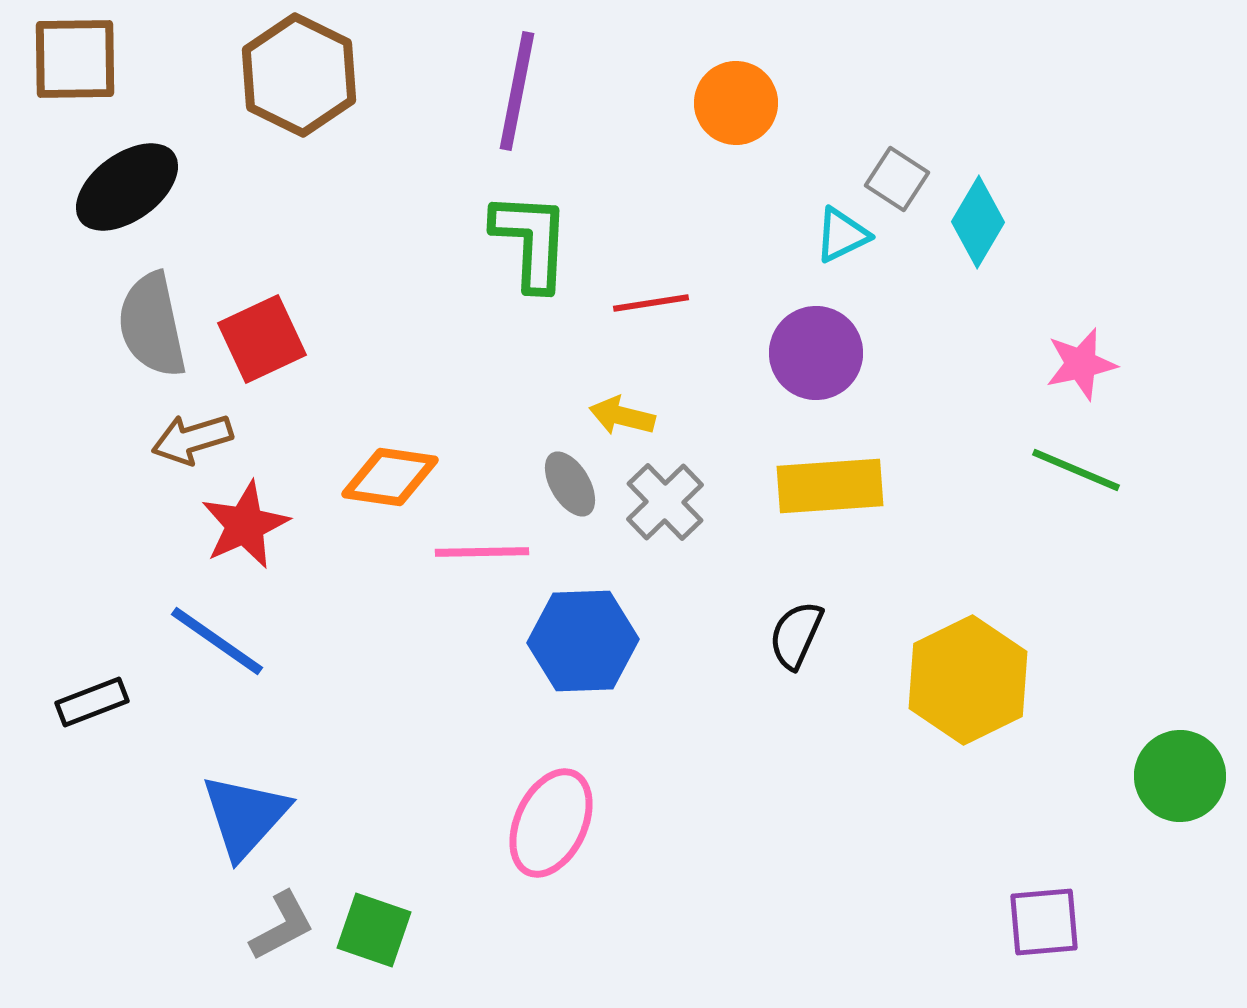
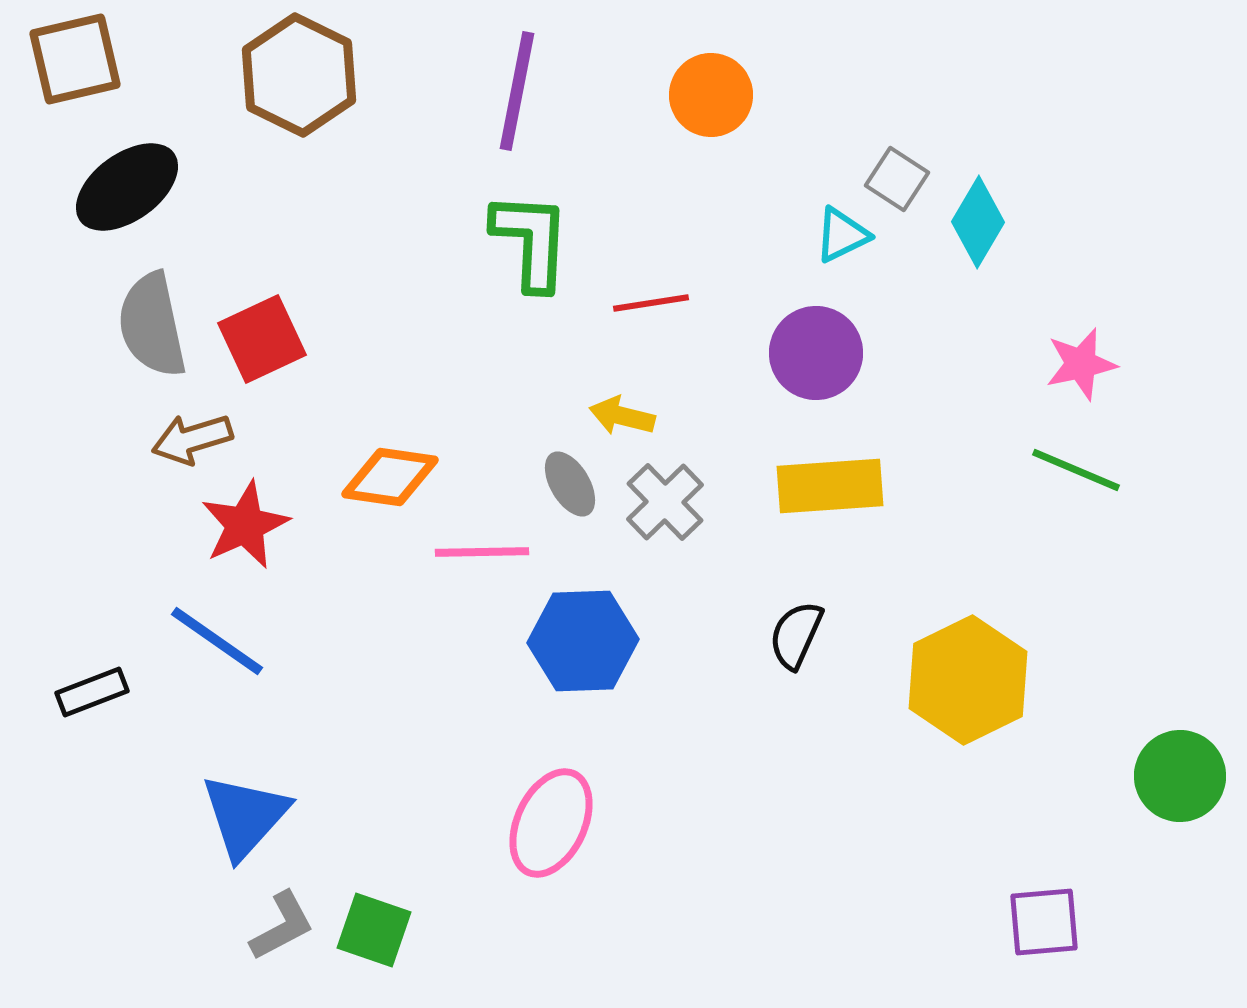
brown square: rotated 12 degrees counterclockwise
orange circle: moved 25 px left, 8 px up
black rectangle: moved 10 px up
